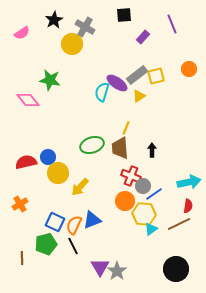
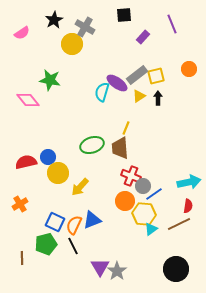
black arrow at (152, 150): moved 6 px right, 52 px up
